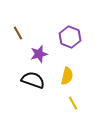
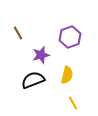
purple hexagon: rotated 20 degrees clockwise
purple star: moved 2 px right, 1 px down
yellow semicircle: moved 1 px up
black semicircle: rotated 40 degrees counterclockwise
